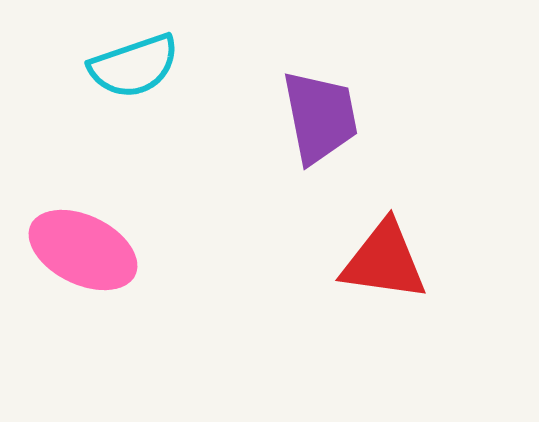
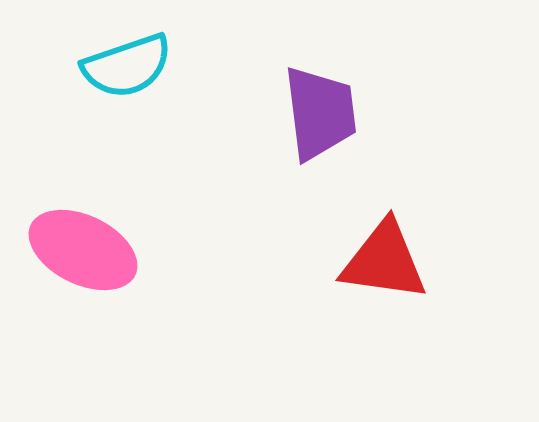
cyan semicircle: moved 7 px left
purple trapezoid: moved 4 px up; rotated 4 degrees clockwise
